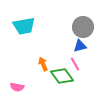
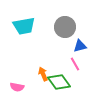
gray circle: moved 18 px left
orange arrow: moved 10 px down
green diamond: moved 3 px left, 6 px down
